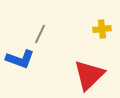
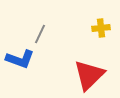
yellow cross: moved 1 px left, 1 px up
